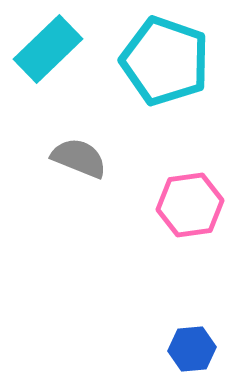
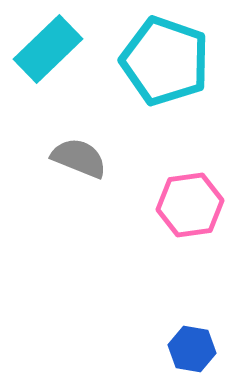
blue hexagon: rotated 15 degrees clockwise
